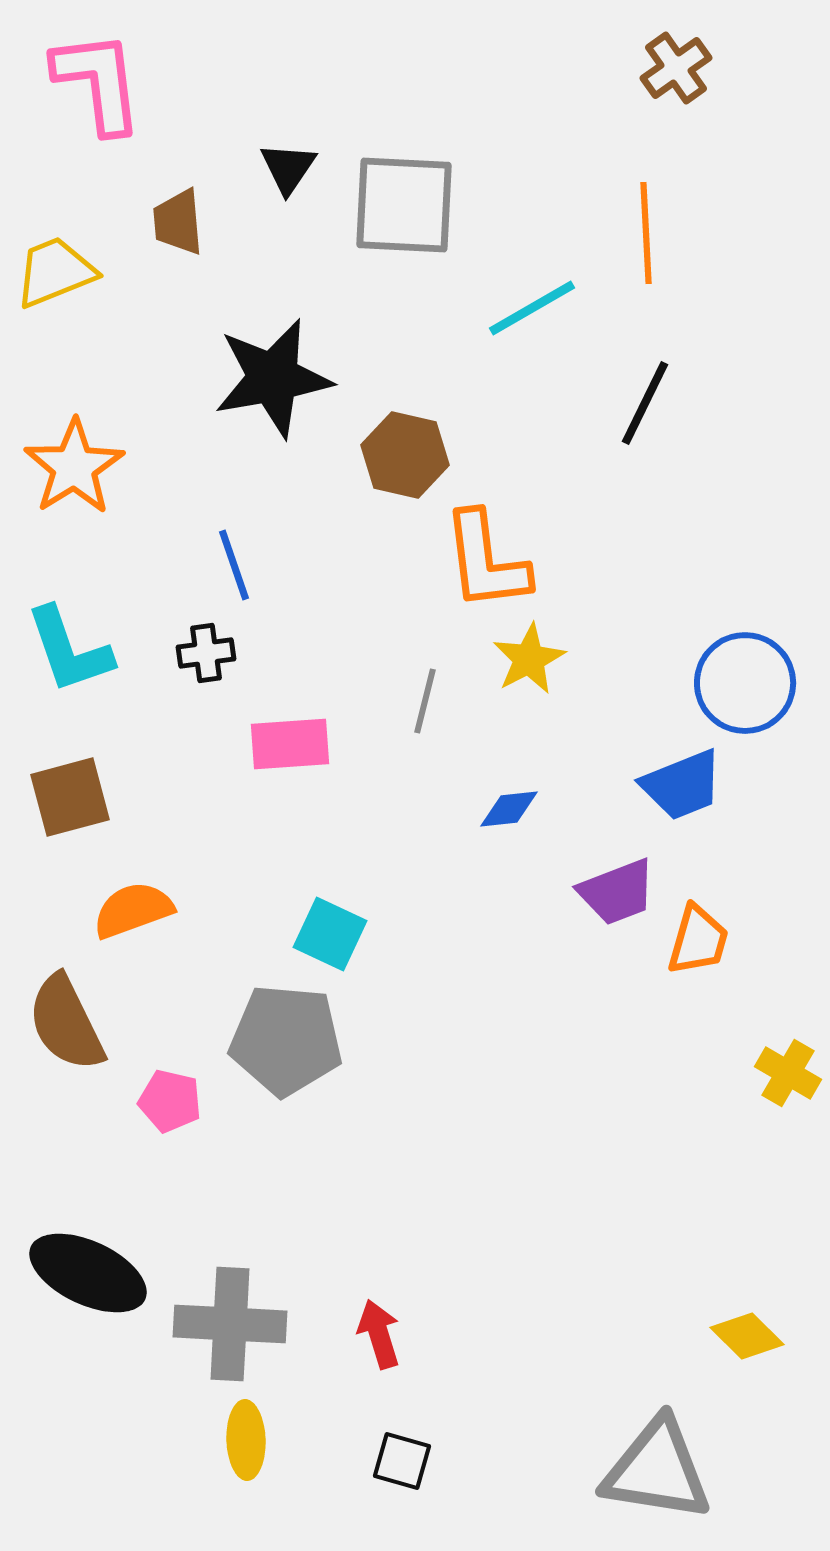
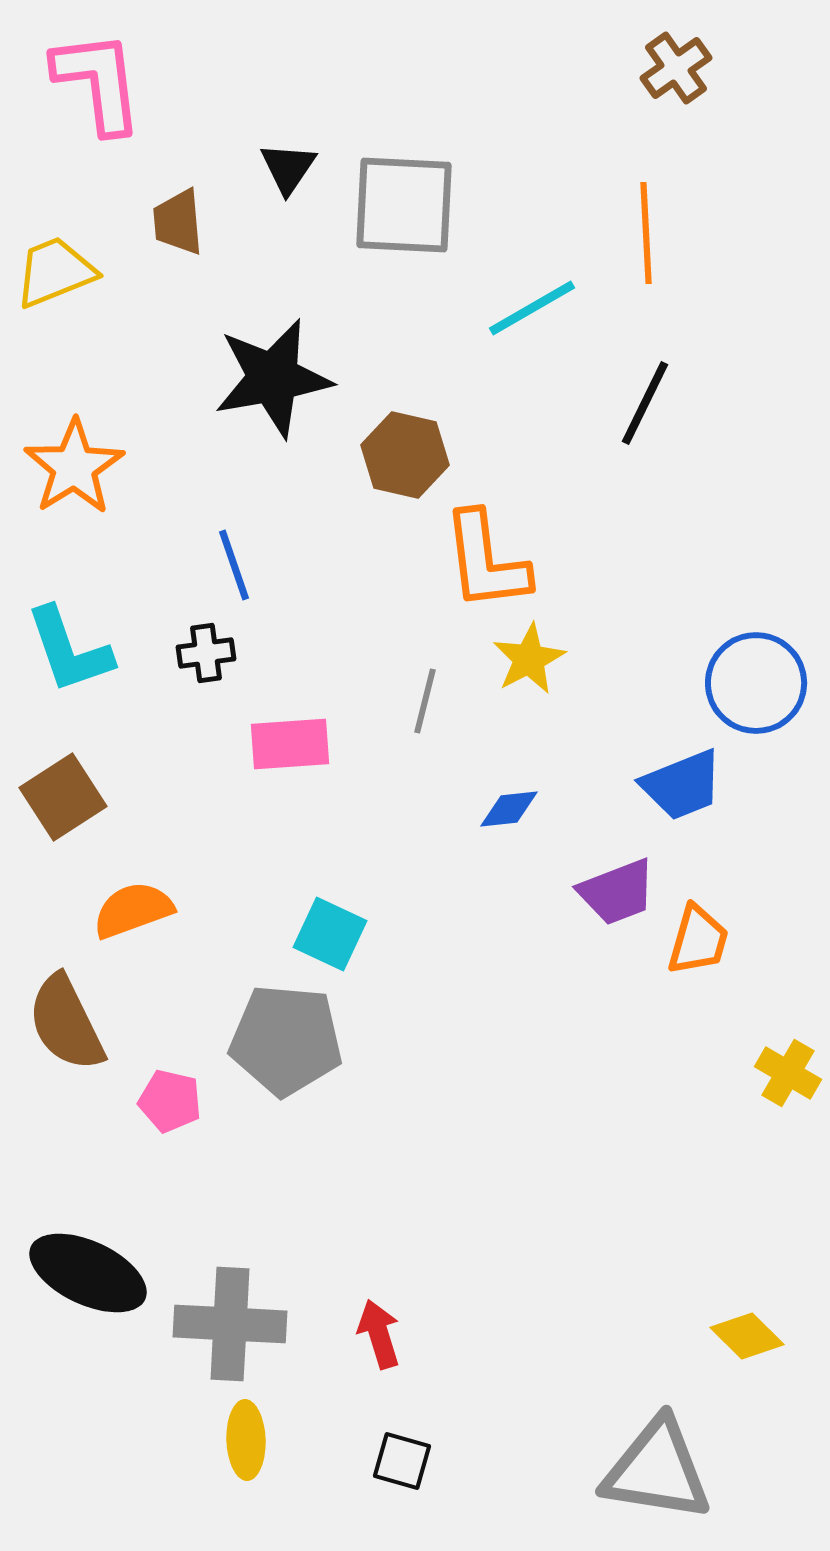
blue circle: moved 11 px right
brown square: moved 7 px left; rotated 18 degrees counterclockwise
